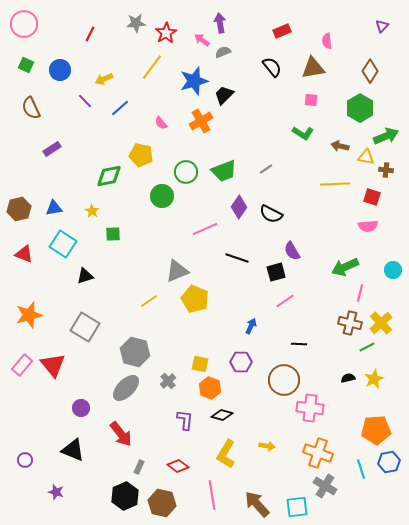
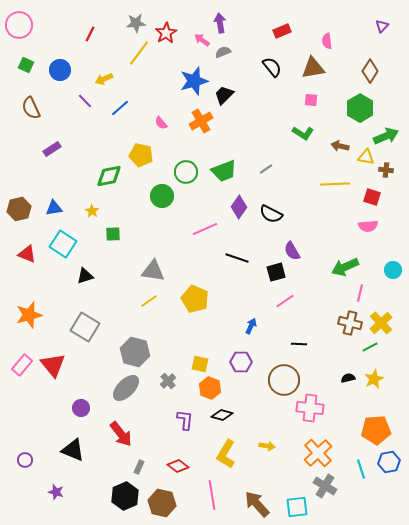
pink circle at (24, 24): moved 5 px left, 1 px down
yellow line at (152, 67): moved 13 px left, 14 px up
red triangle at (24, 254): moved 3 px right
gray triangle at (177, 271): moved 24 px left; rotated 30 degrees clockwise
green line at (367, 347): moved 3 px right
orange cross at (318, 453): rotated 28 degrees clockwise
